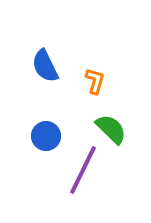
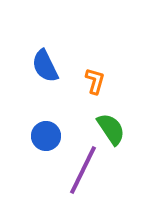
green semicircle: rotated 12 degrees clockwise
